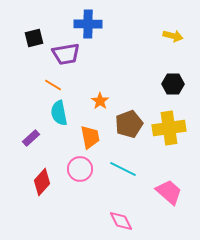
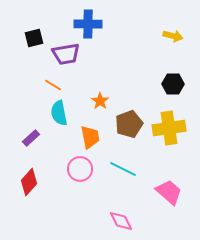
red diamond: moved 13 px left
